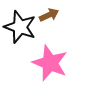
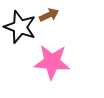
pink star: moved 2 px right, 1 px up; rotated 18 degrees counterclockwise
